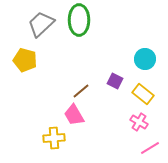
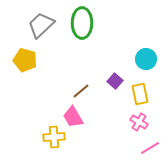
green ellipse: moved 3 px right, 3 px down
gray trapezoid: moved 1 px down
cyan circle: moved 1 px right
purple square: rotated 14 degrees clockwise
yellow rectangle: moved 3 px left; rotated 40 degrees clockwise
pink trapezoid: moved 1 px left, 2 px down
yellow cross: moved 1 px up
